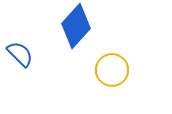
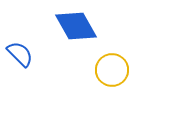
blue diamond: rotated 72 degrees counterclockwise
